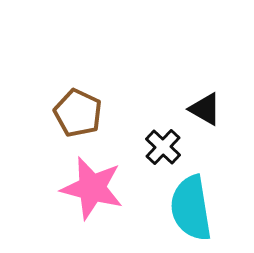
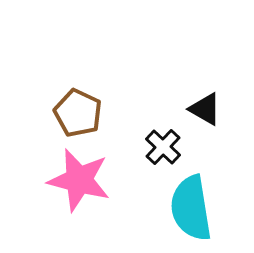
pink star: moved 13 px left, 8 px up
